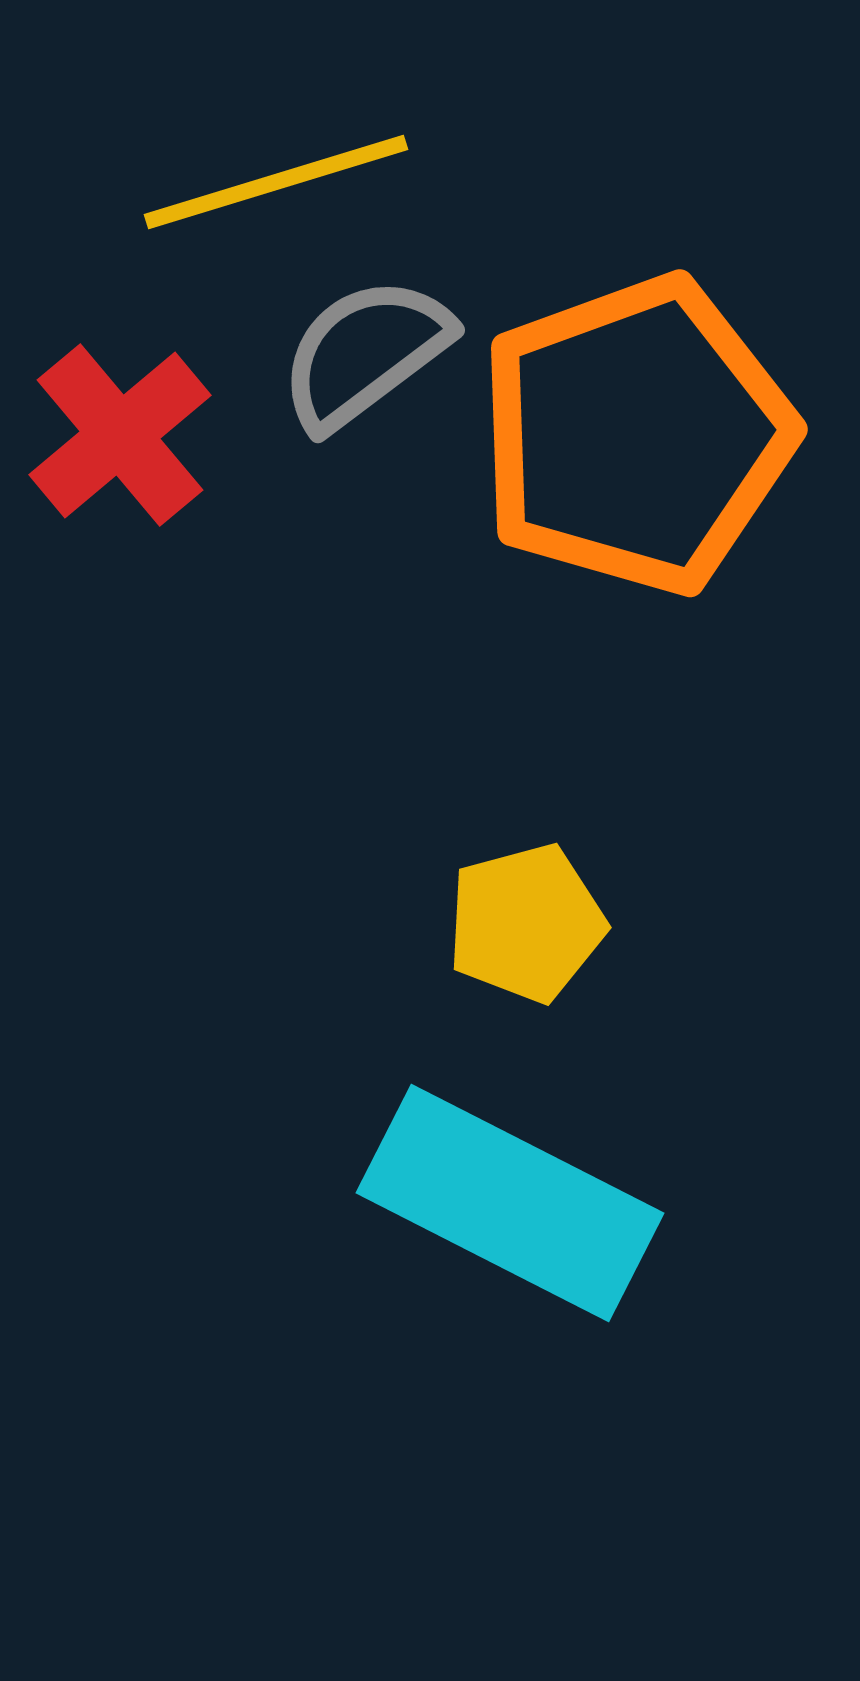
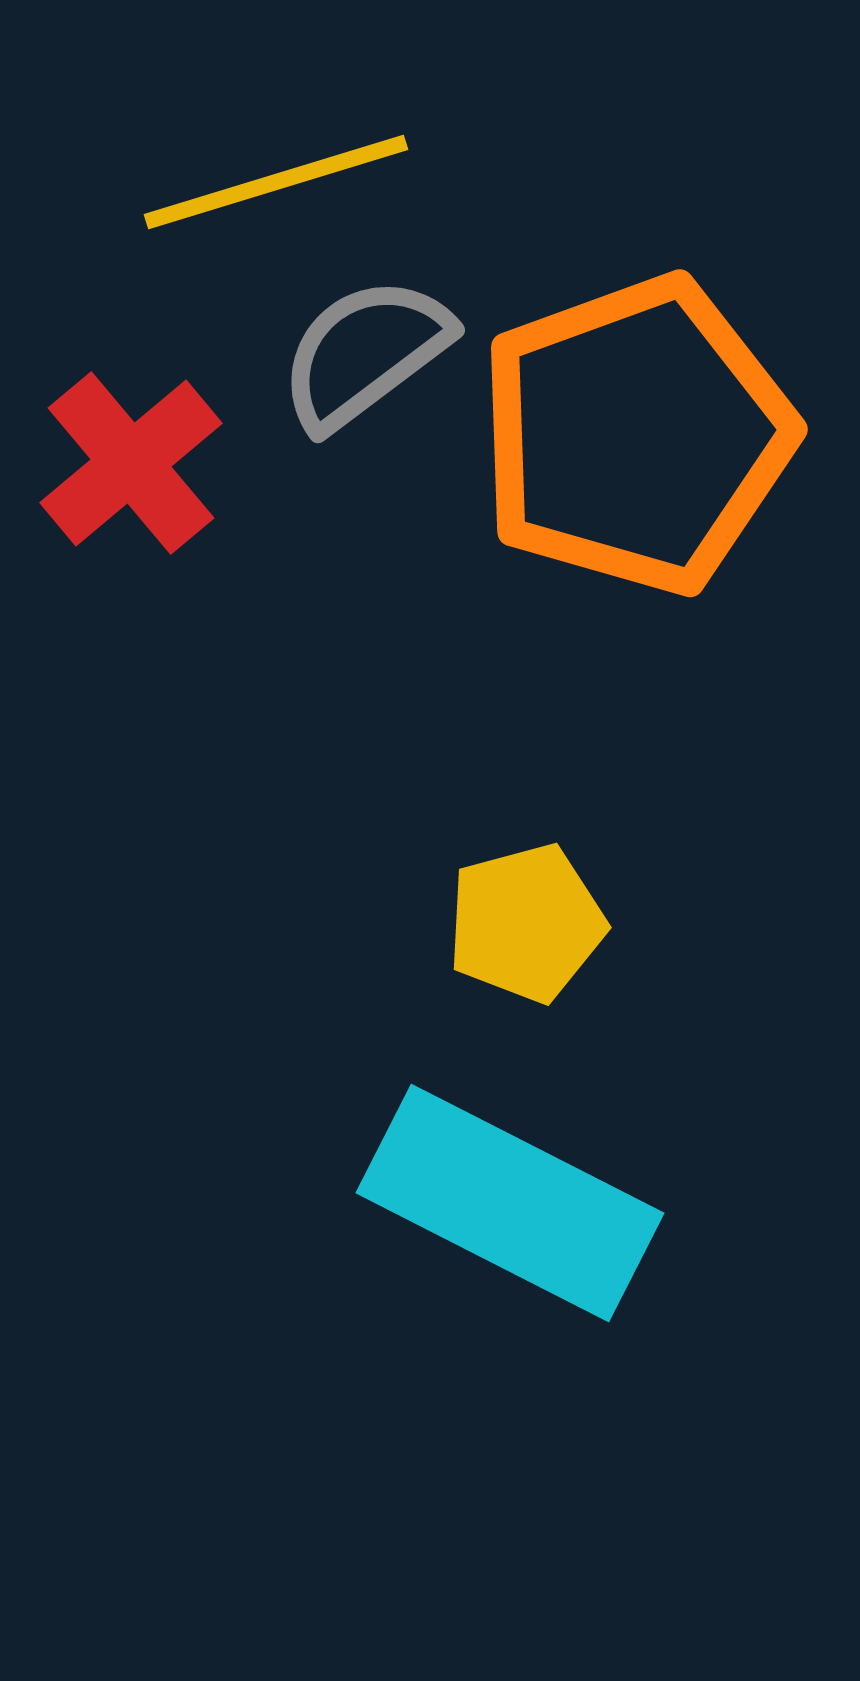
red cross: moved 11 px right, 28 px down
